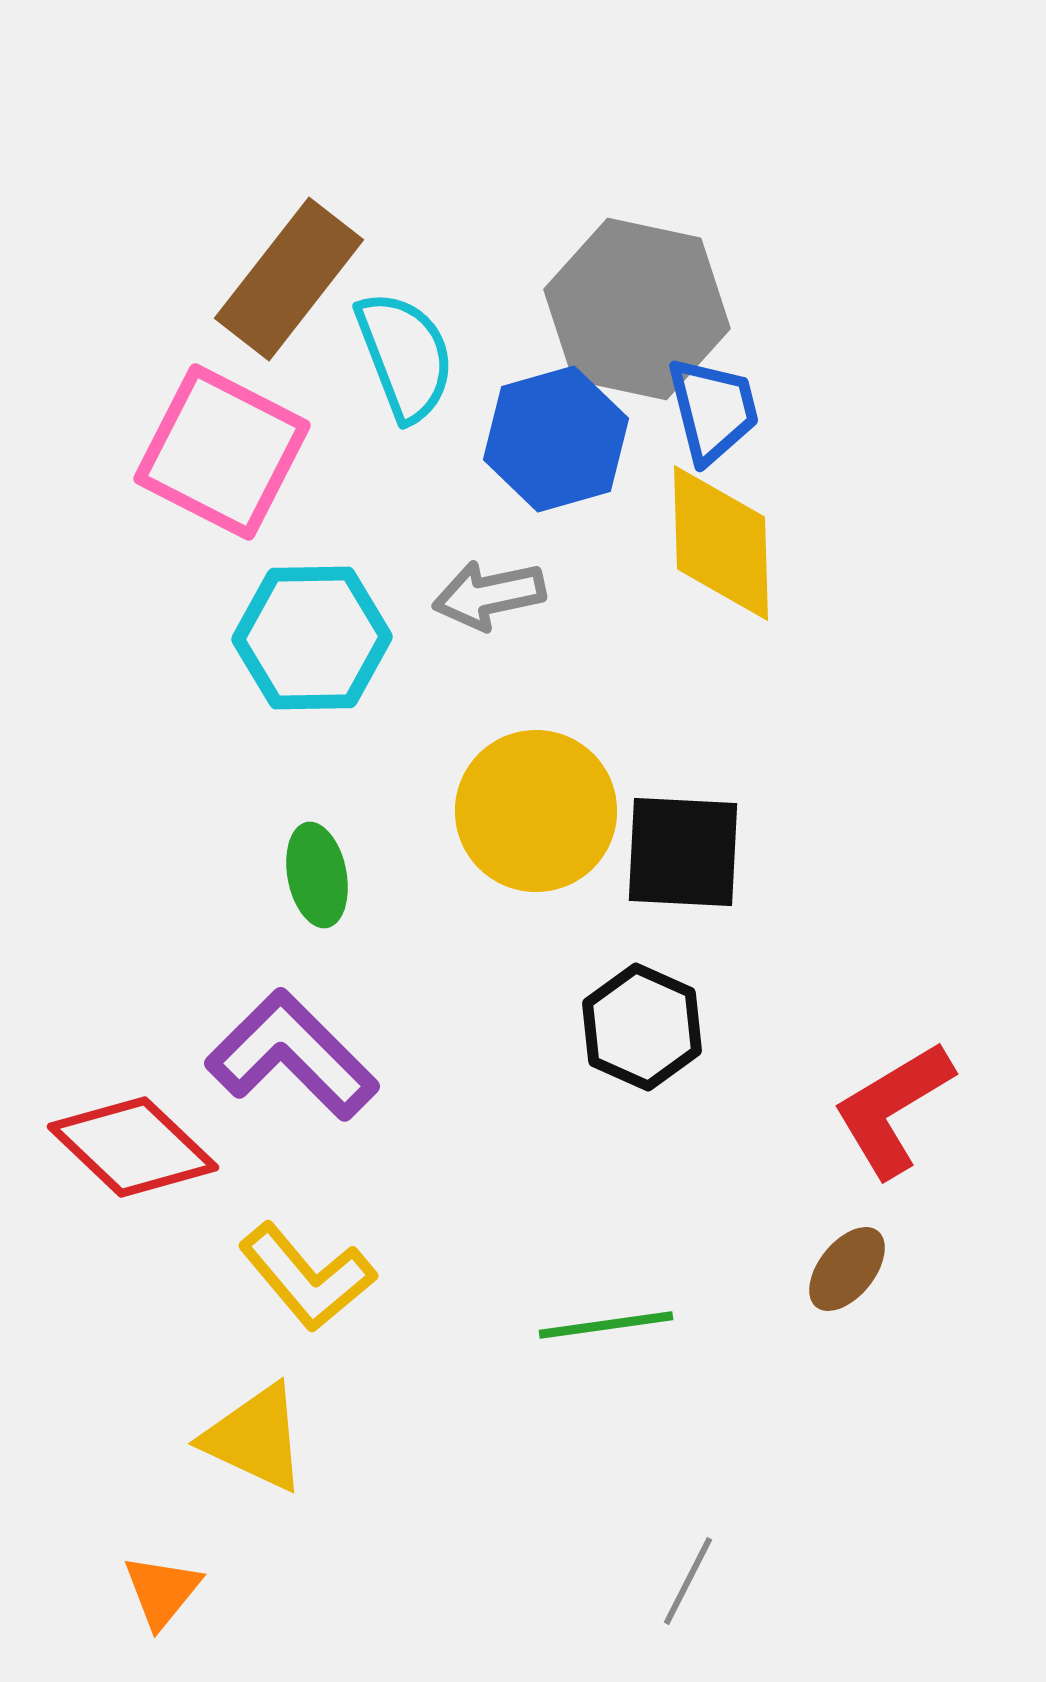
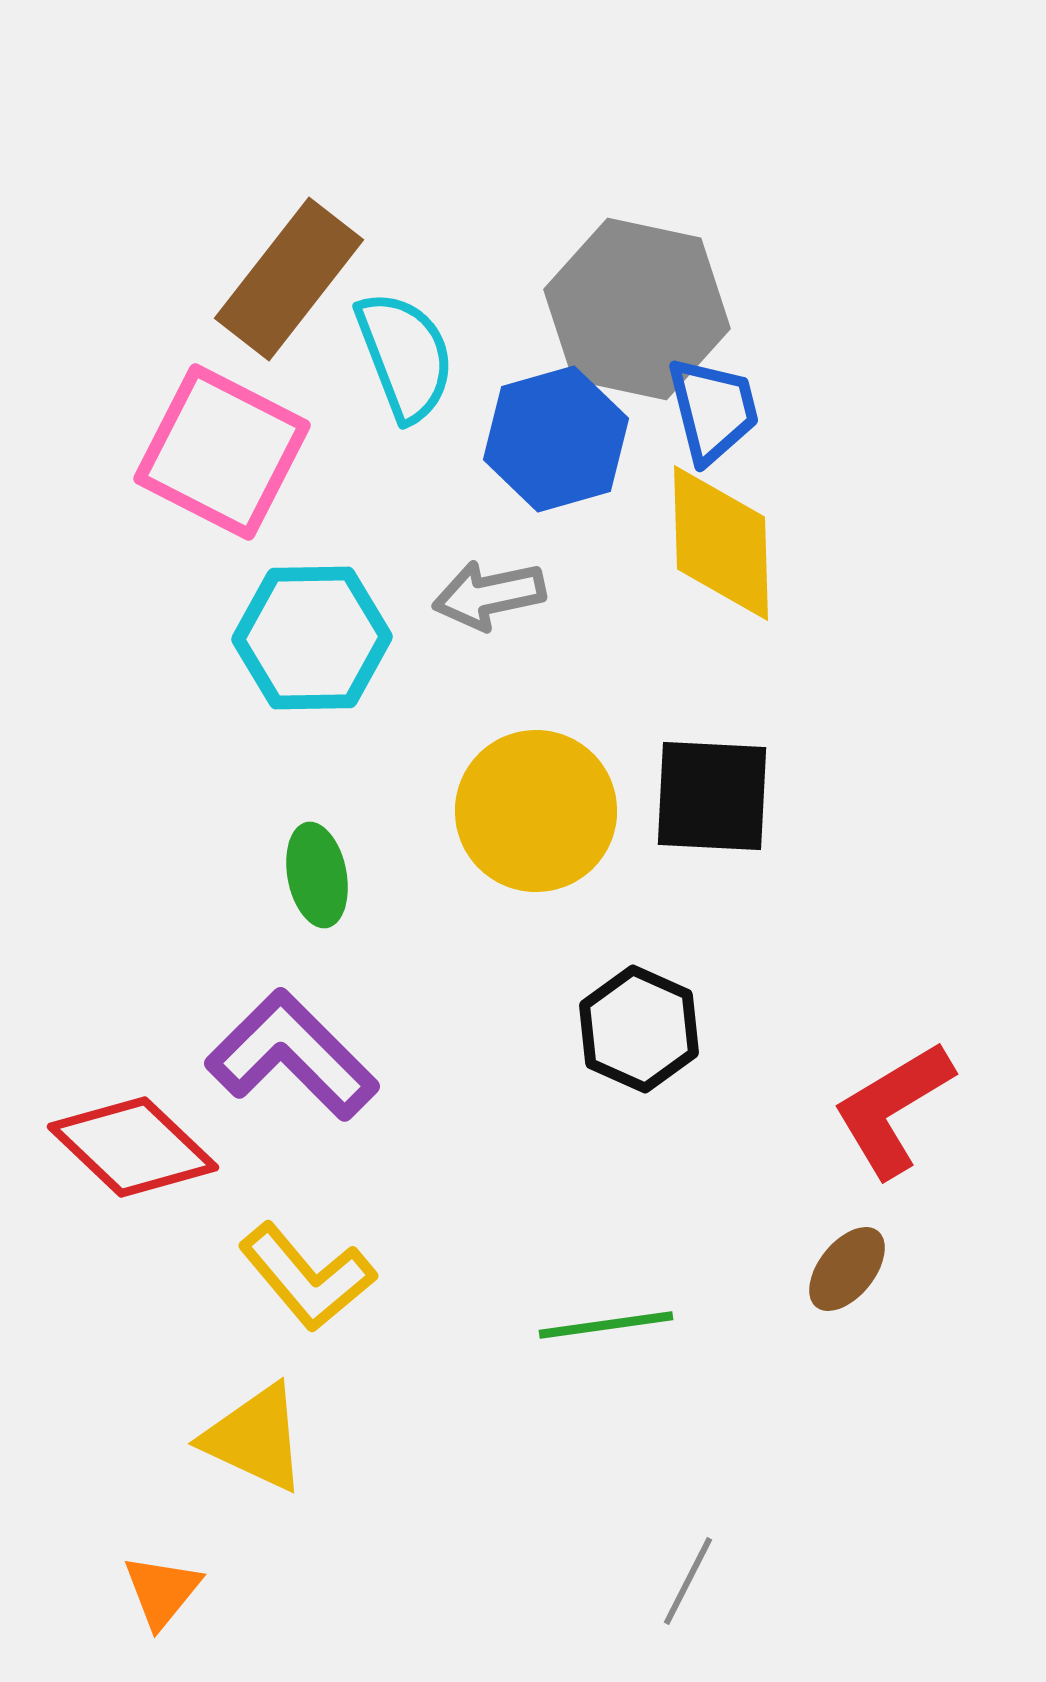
black square: moved 29 px right, 56 px up
black hexagon: moved 3 px left, 2 px down
